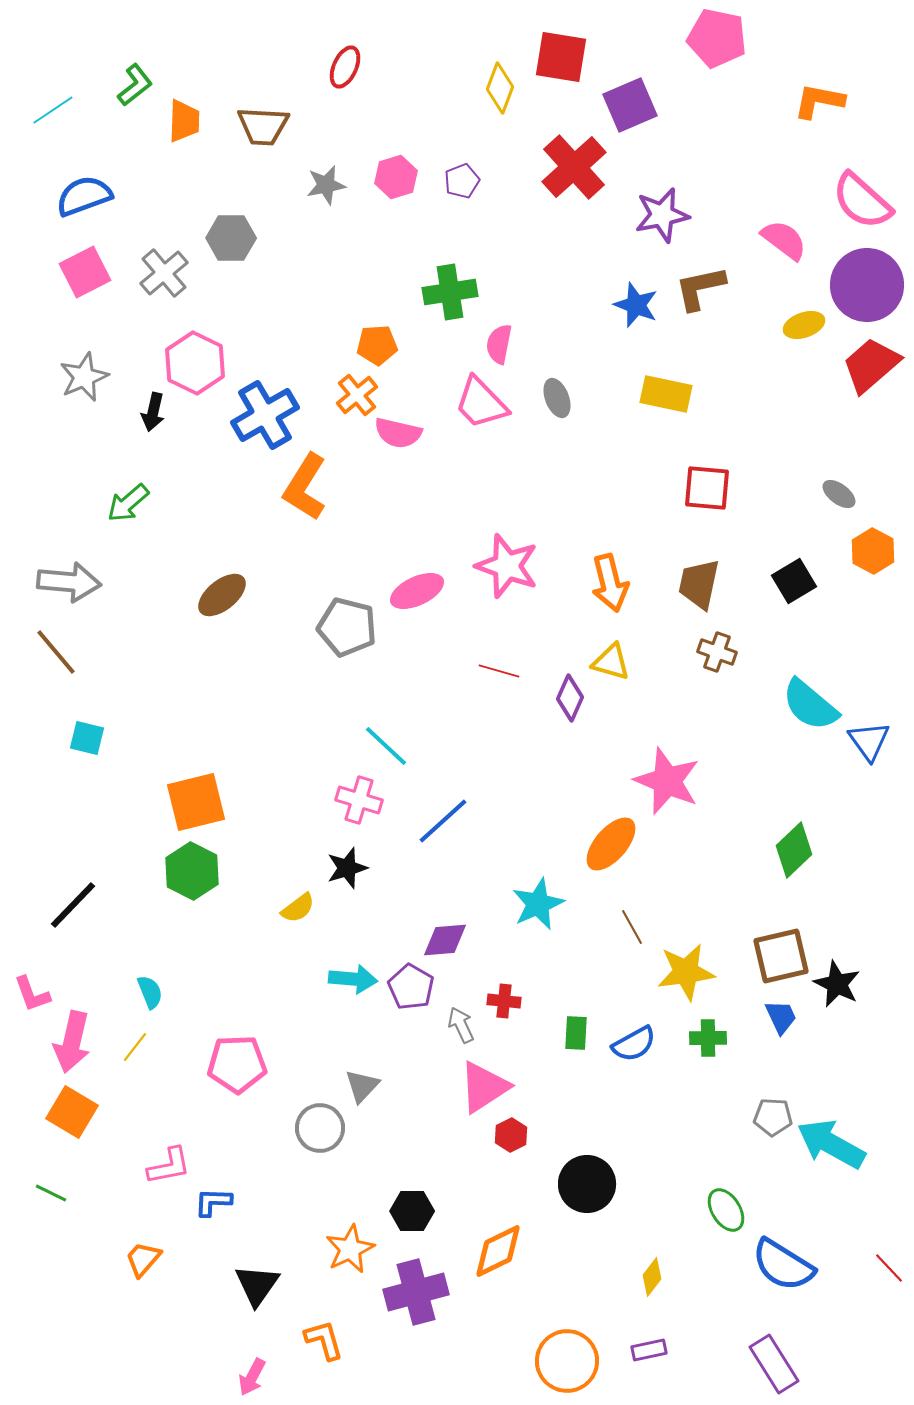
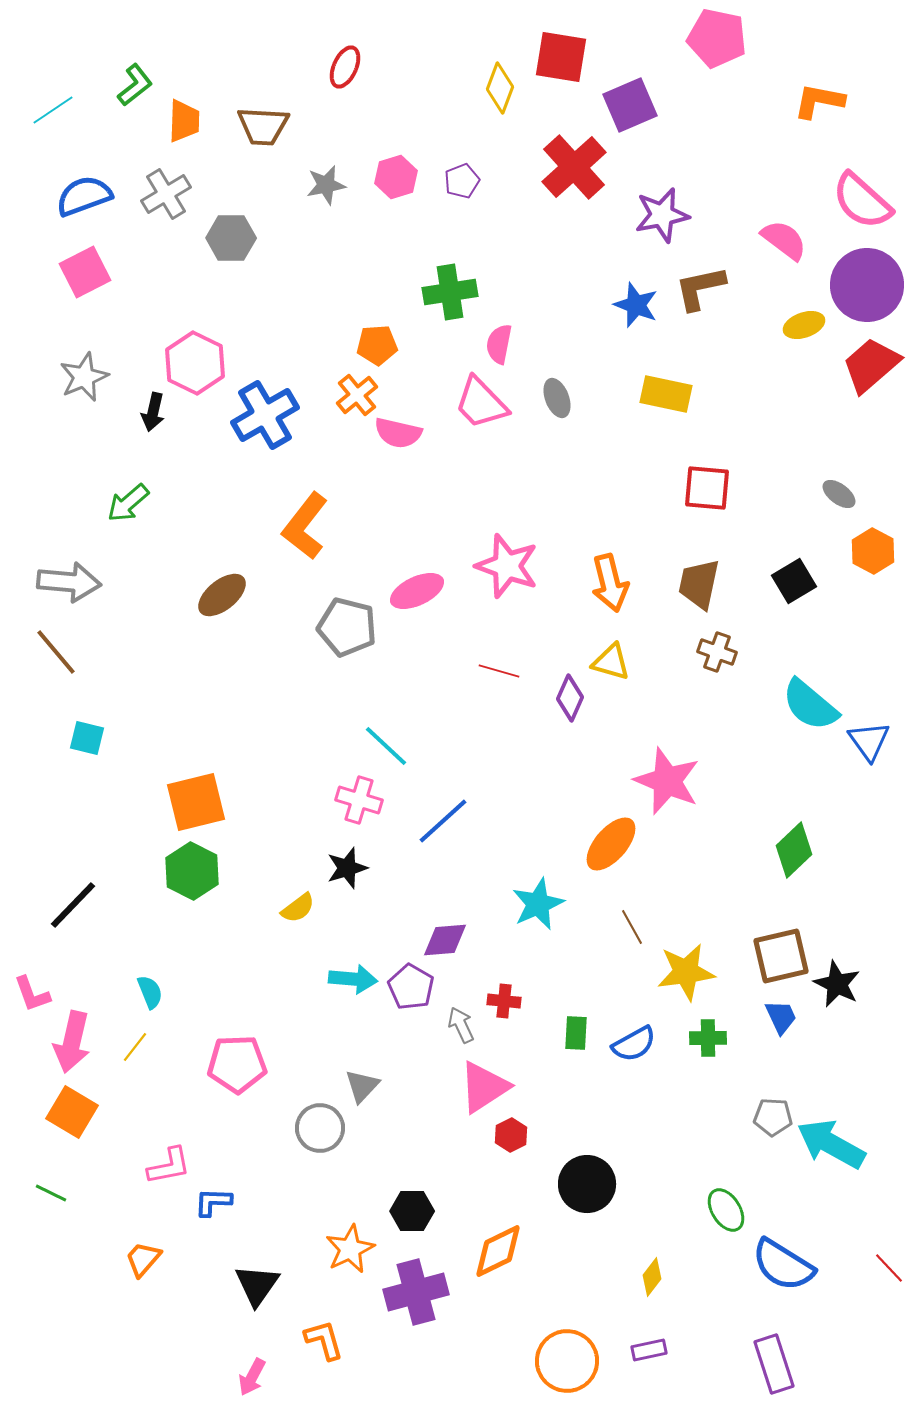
gray cross at (164, 273): moved 2 px right, 79 px up; rotated 9 degrees clockwise
orange L-shape at (305, 487): moved 39 px down; rotated 6 degrees clockwise
purple rectangle at (774, 1364): rotated 14 degrees clockwise
